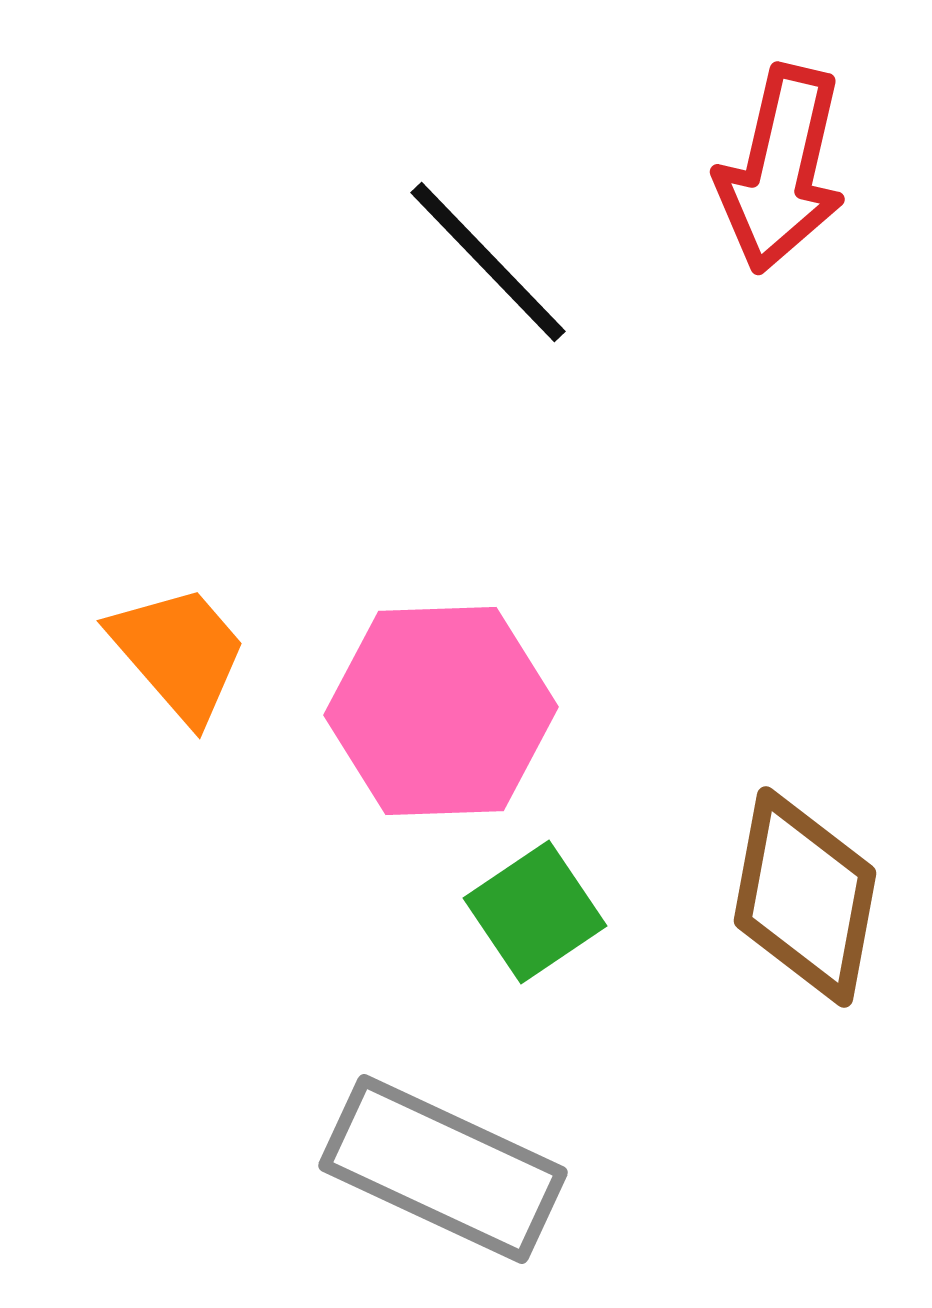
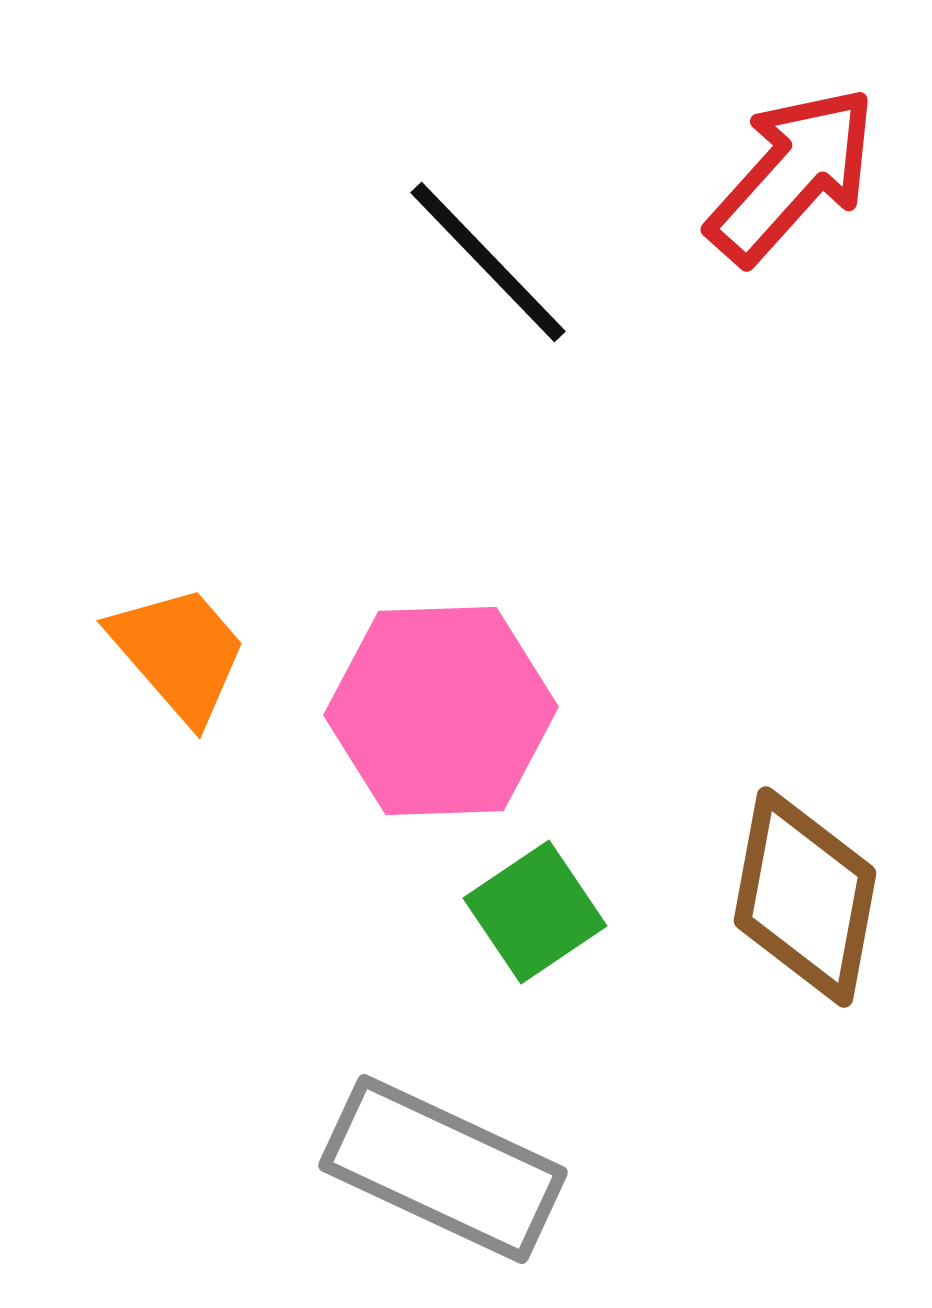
red arrow: moved 11 px right, 6 px down; rotated 151 degrees counterclockwise
